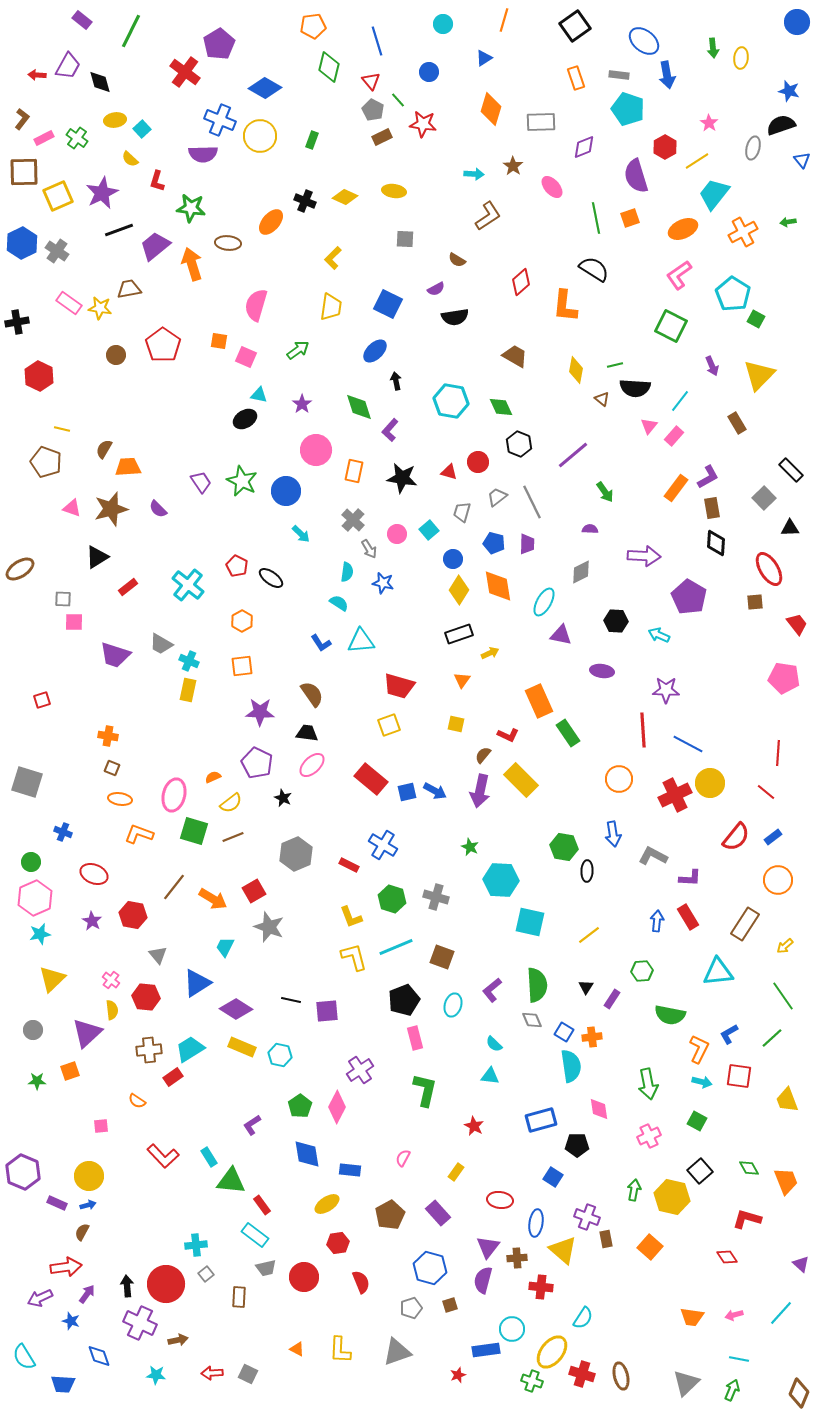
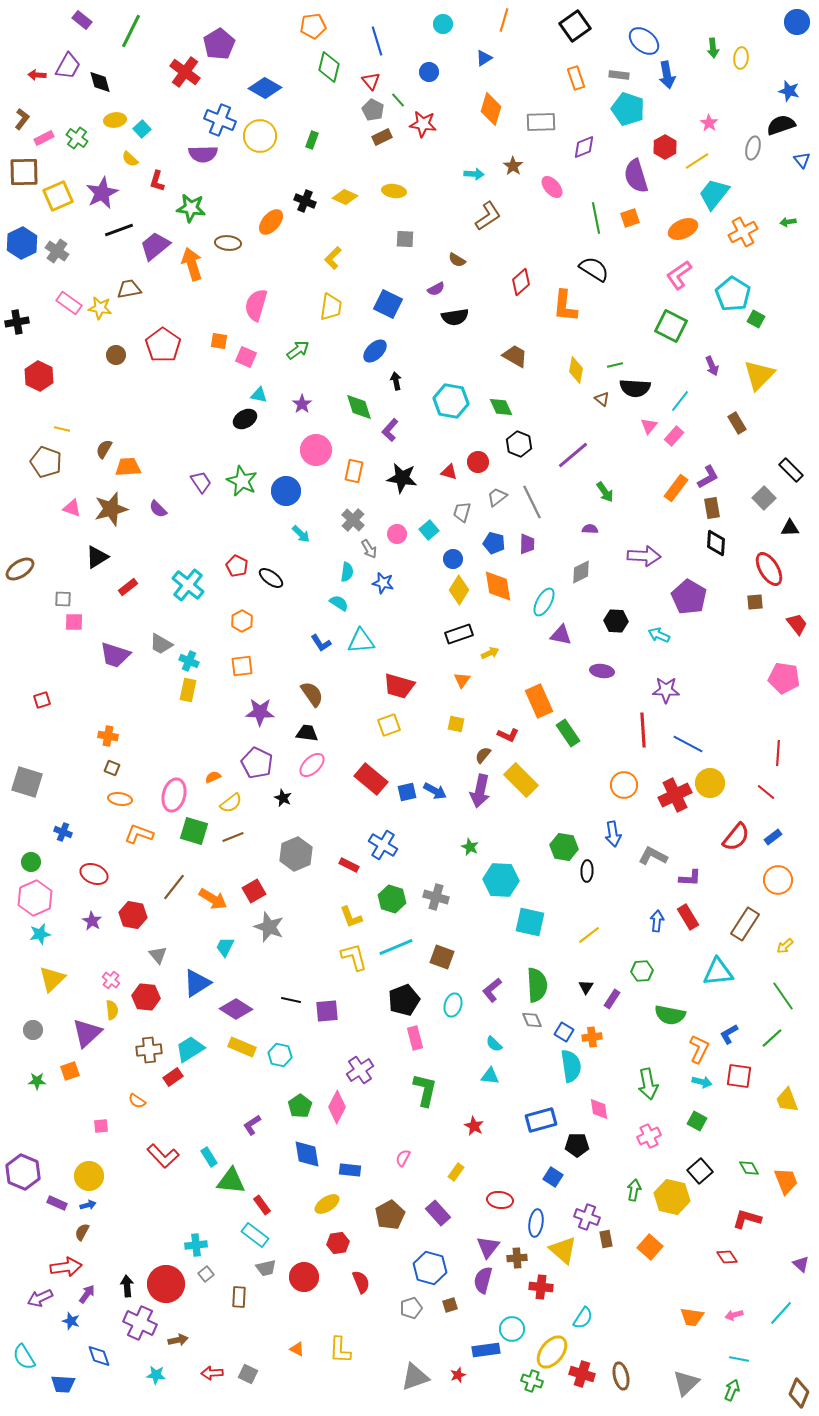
orange circle at (619, 779): moved 5 px right, 6 px down
gray triangle at (397, 1352): moved 18 px right, 25 px down
